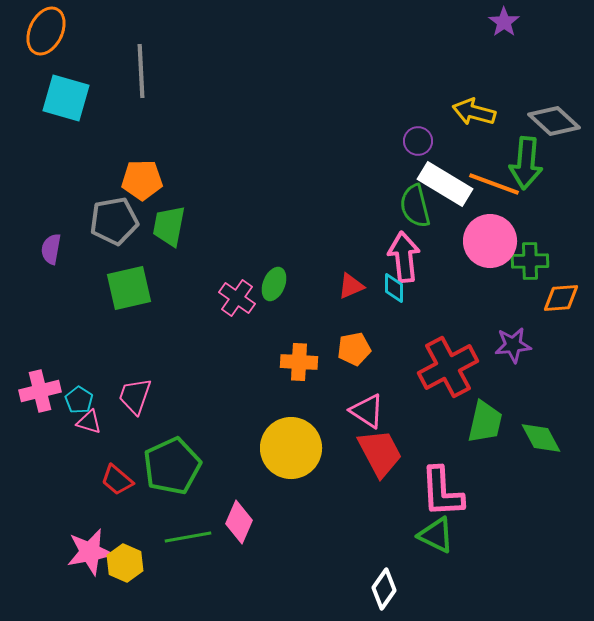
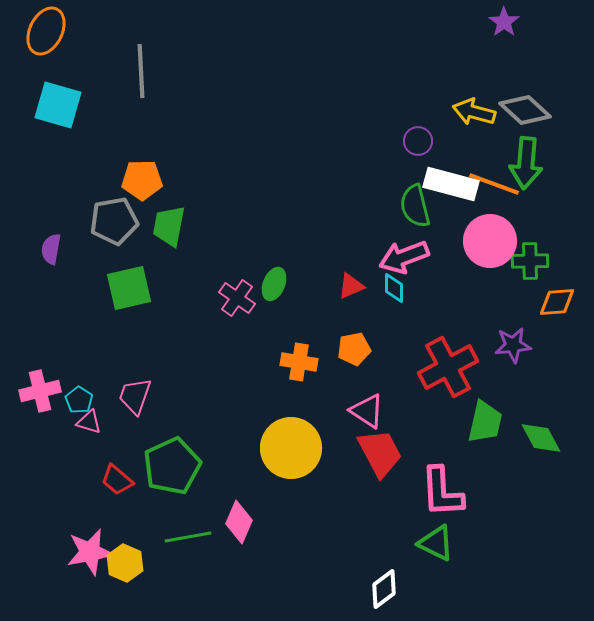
cyan square at (66, 98): moved 8 px left, 7 px down
gray diamond at (554, 121): moved 29 px left, 11 px up
white rectangle at (445, 184): moved 6 px right; rotated 16 degrees counterclockwise
pink arrow at (404, 257): rotated 105 degrees counterclockwise
orange diamond at (561, 298): moved 4 px left, 4 px down
orange cross at (299, 362): rotated 6 degrees clockwise
green triangle at (436, 535): moved 8 px down
white diamond at (384, 589): rotated 18 degrees clockwise
